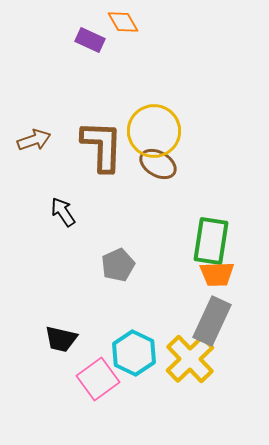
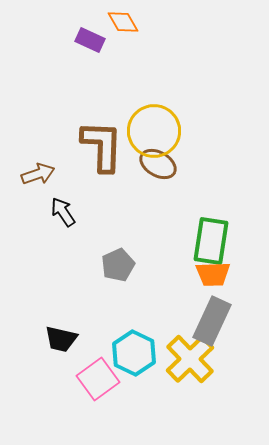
brown arrow: moved 4 px right, 34 px down
orange trapezoid: moved 4 px left
